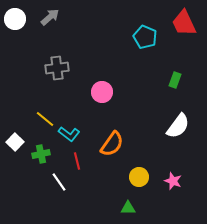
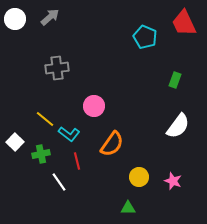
pink circle: moved 8 px left, 14 px down
